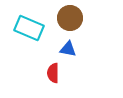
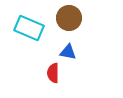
brown circle: moved 1 px left
blue triangle: moved 3 px down
